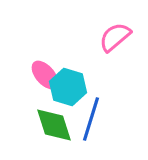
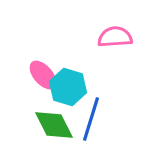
pink semicircle: rotated 36 degrees clockwise
pink ellipse: moved 2 px left
green diamond: rotated 9 degrees counterclockwise
